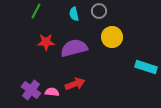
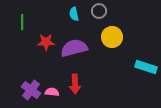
green line: moved 14 px left, 11 px down; rotated 28 degrees counterclockwise
red arrow: rotated 108 degrees clockwise
